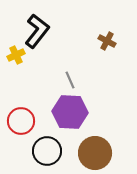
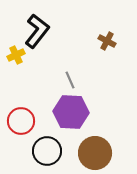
purple hexagon: moved 1 px right
